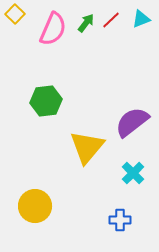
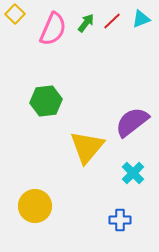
red line: moved 1 px right, 1 px down
